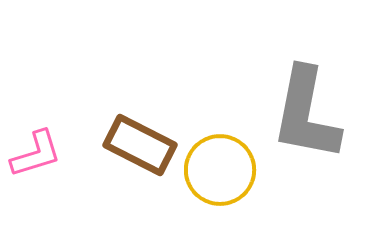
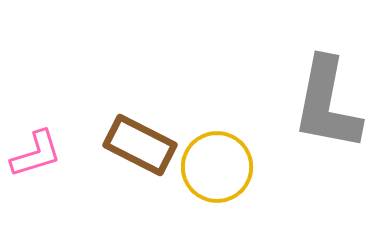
gray L-shape: moved 21 px right, 10 px up
yellow circle: moved 3 px left, 3 px up
